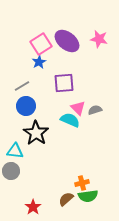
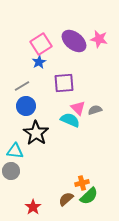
purple ellipse: moved 7 px right
green semicircle: moved 1 px right; rotated 36 degrees counterclockwise
